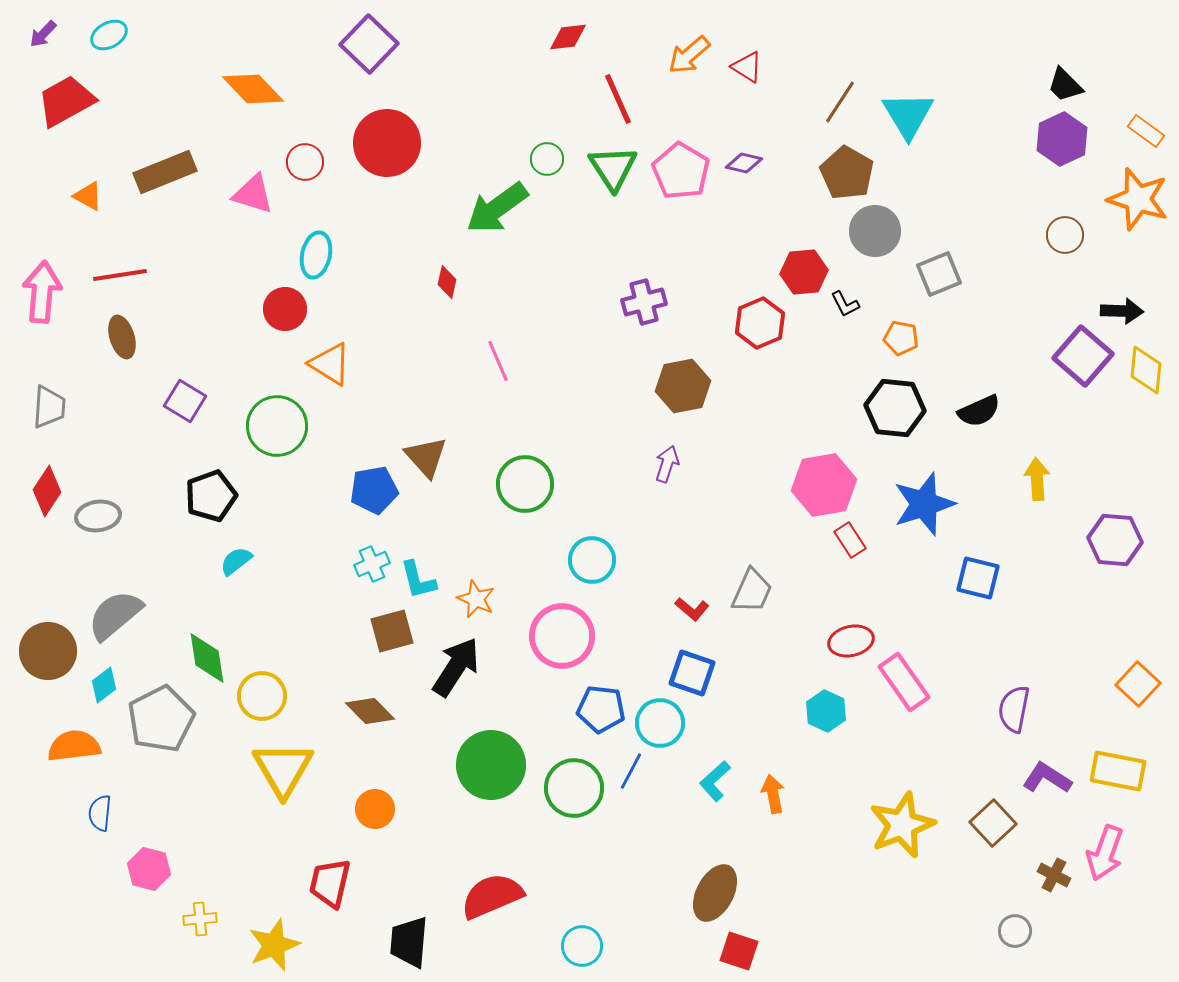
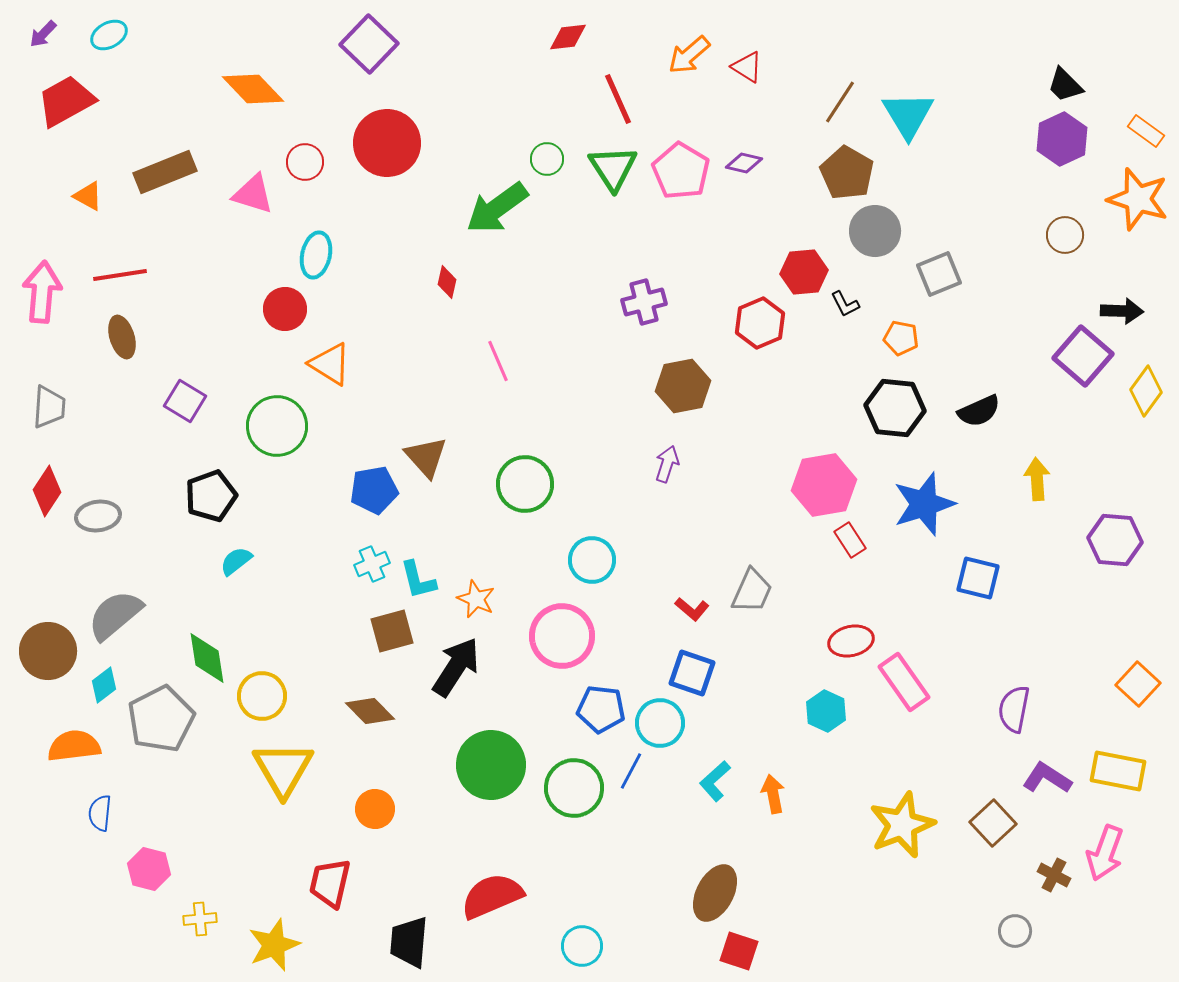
yellow diamond at (1146, 370): moved 21 px down; rotated 30 degrees clockwise
